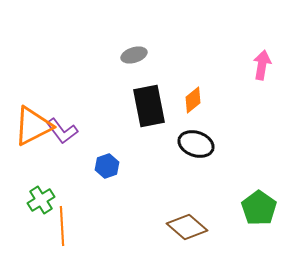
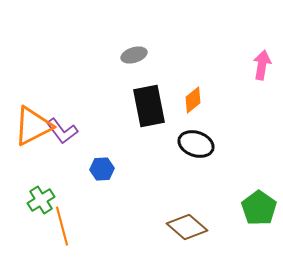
blue hexagon: moved 5 px left, 3 px down; rotated 15 degrees clockwise
orange line: rotated 12 degrees counterclockwise
